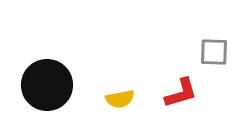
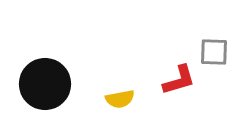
black circle: moved 2 px left, 1 px up
red L-shape: moved 2 px left, 13 px up
